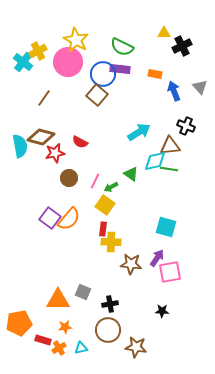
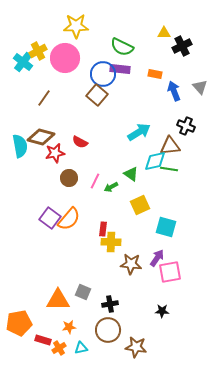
yellow star at (76, 40): moved 14 px up; rotated 30 degrees counterclockwise
pink circle at (68, 62): moved 3 px left, 4 px up
yellow square at (105, 205): moved 35 px right; rotated 30 degrees clockwise
orange star at (65, 327): moved 4 px right
